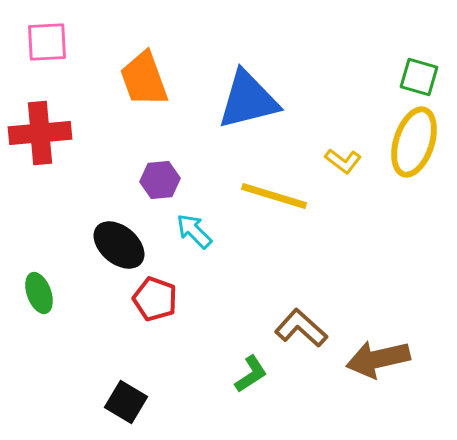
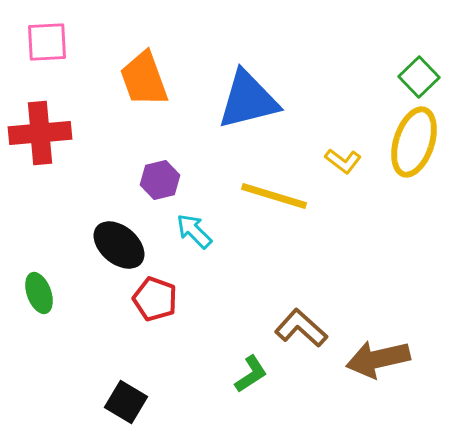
green square: rotated 30 degrees clockwise
purple hexagon: rotated 9 degrees counterclockwise
